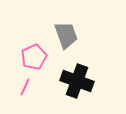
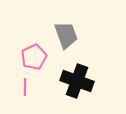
pink line: rotated 24 degrees counterclockwise
